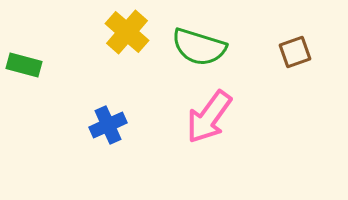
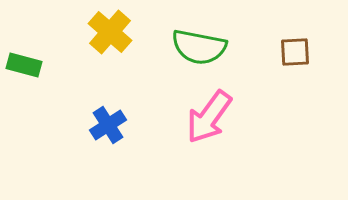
yellow cross: moved 17 px left
green semicircle: rotated 6 degrees counterclockwise
brown square: rotated 16 degrees clockwise
blue cross: rotated 9 degrees counterclockwise
